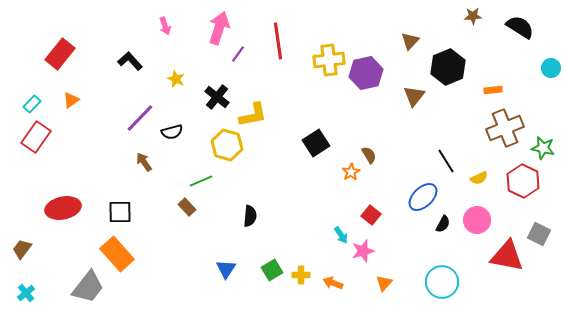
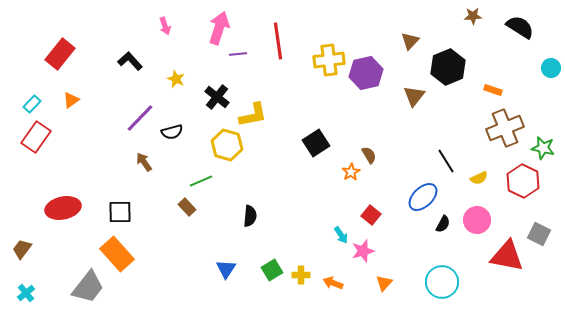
purple line at (238, 54): rotated 48 degrees clockwise
orange rectangle at (493, 90): rotated 24 degrees clockwise
